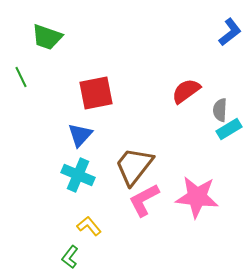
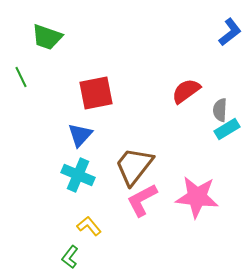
cyan rectangle: moved 2 px left
pink L-shape: moved 2 px left
